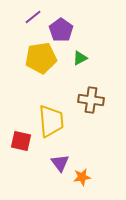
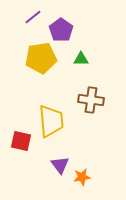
green triangle: moved 1 px right, 1 px down; rotated 28 degrees clockwise
purple triangle: moved 2 px down
